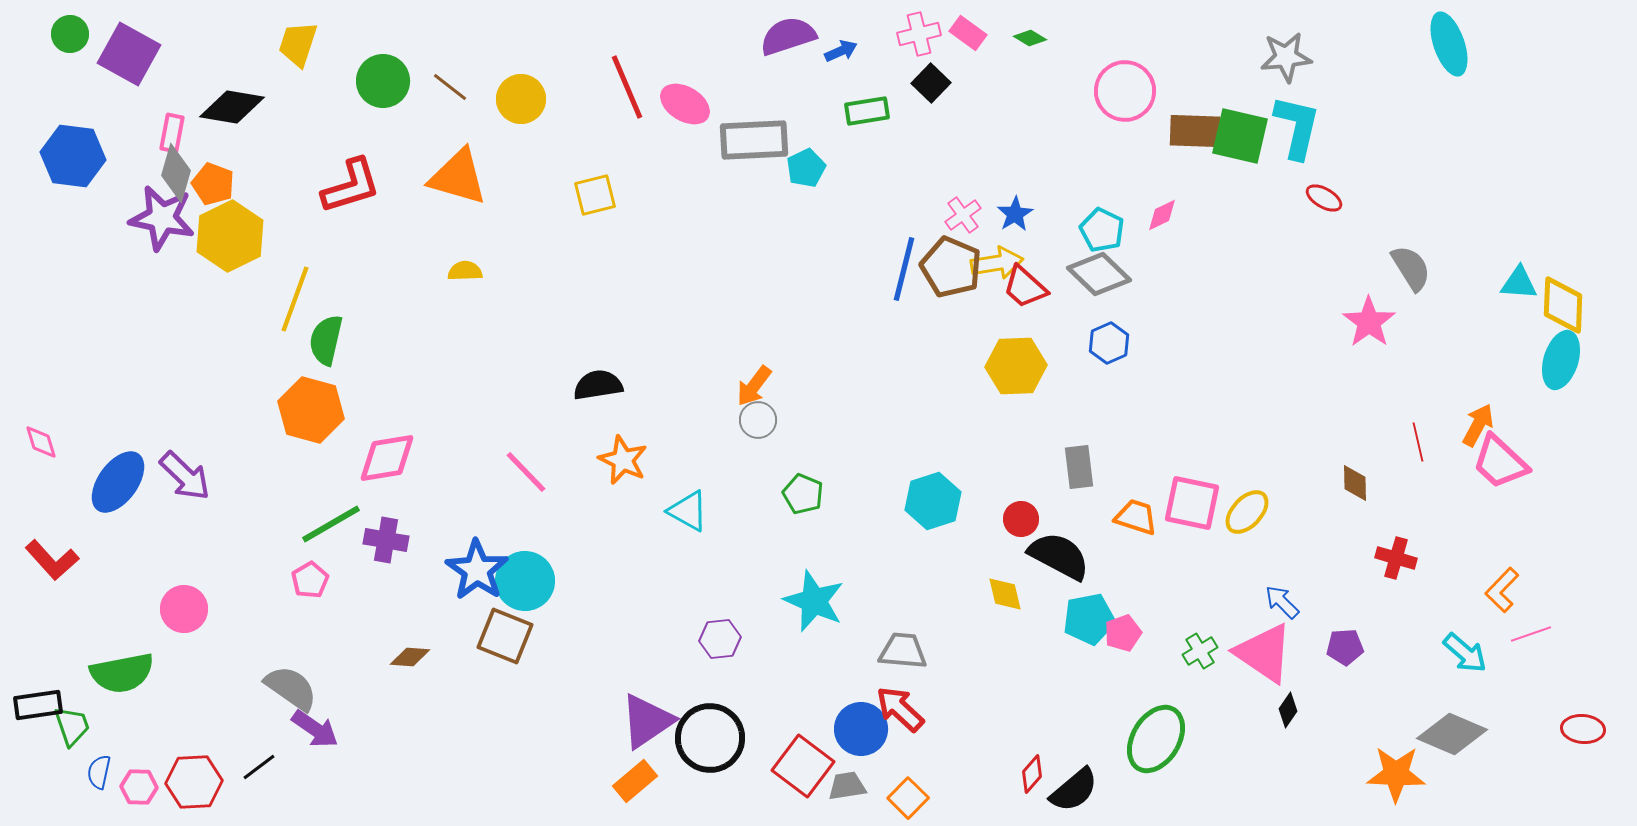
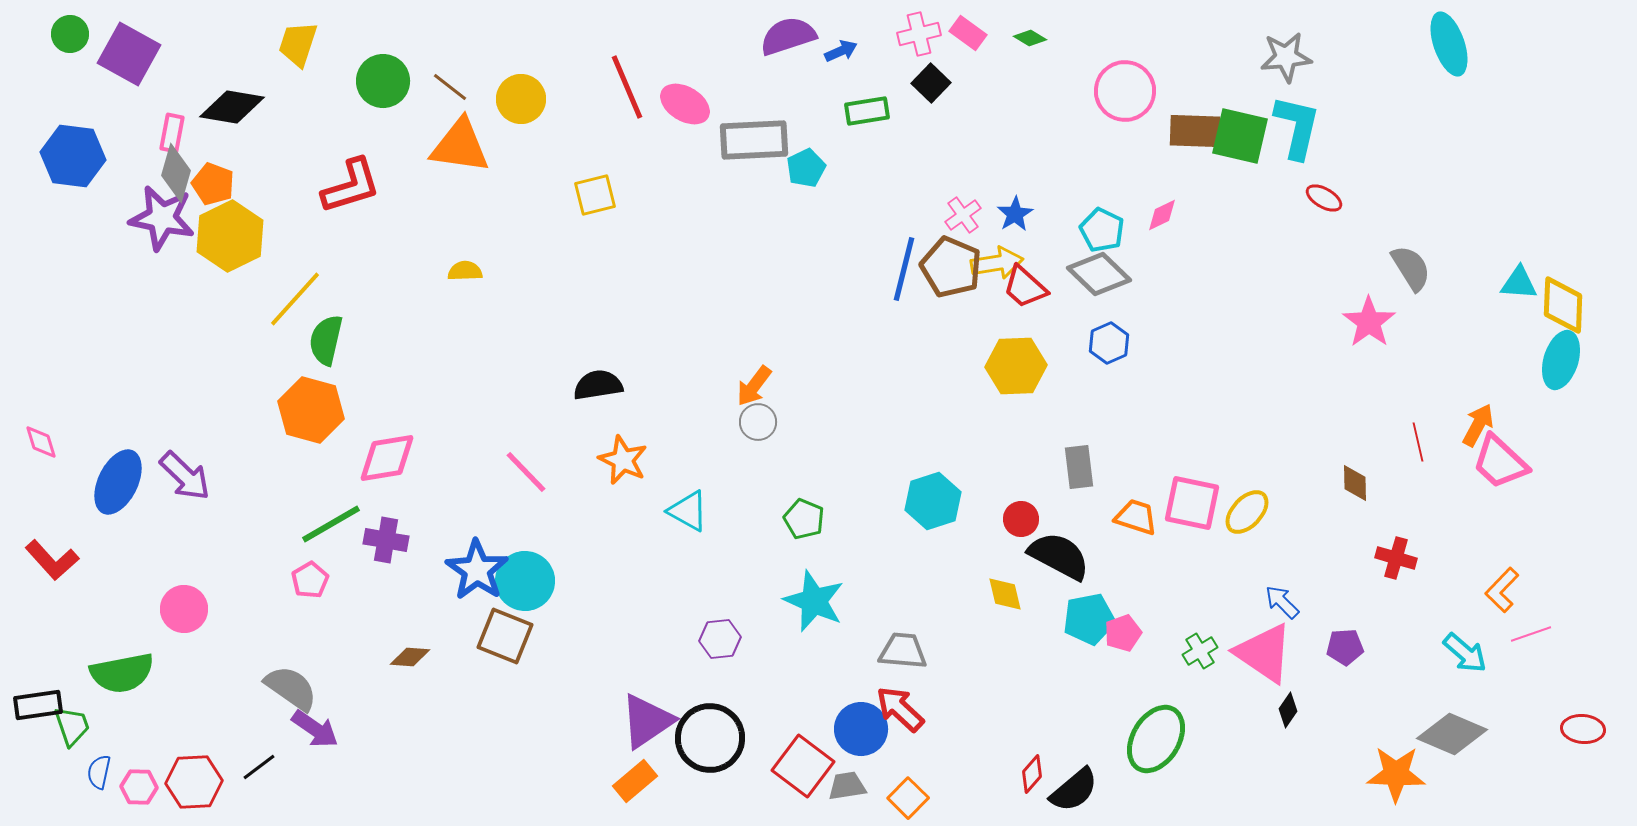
orange triangle at (458, 177): moved 2 px right, 31 px up; rotated 8 degrees counterclockwise
yellow line at (295, 299): rotated 22 degrees clockwise
gray circle at (758, 420): moved 2 px down
blue ellipse at (118, 482): rotated 10 degrees counterclockwise
green pentagon at (803, 494): moved 1 px right, 25 px down
